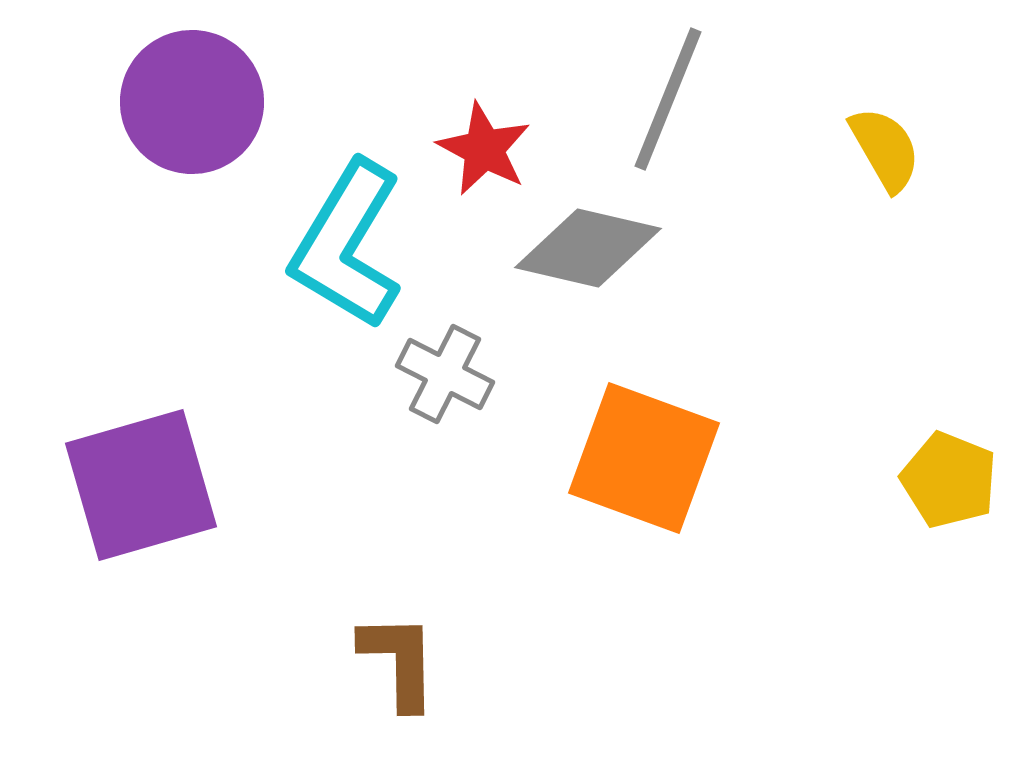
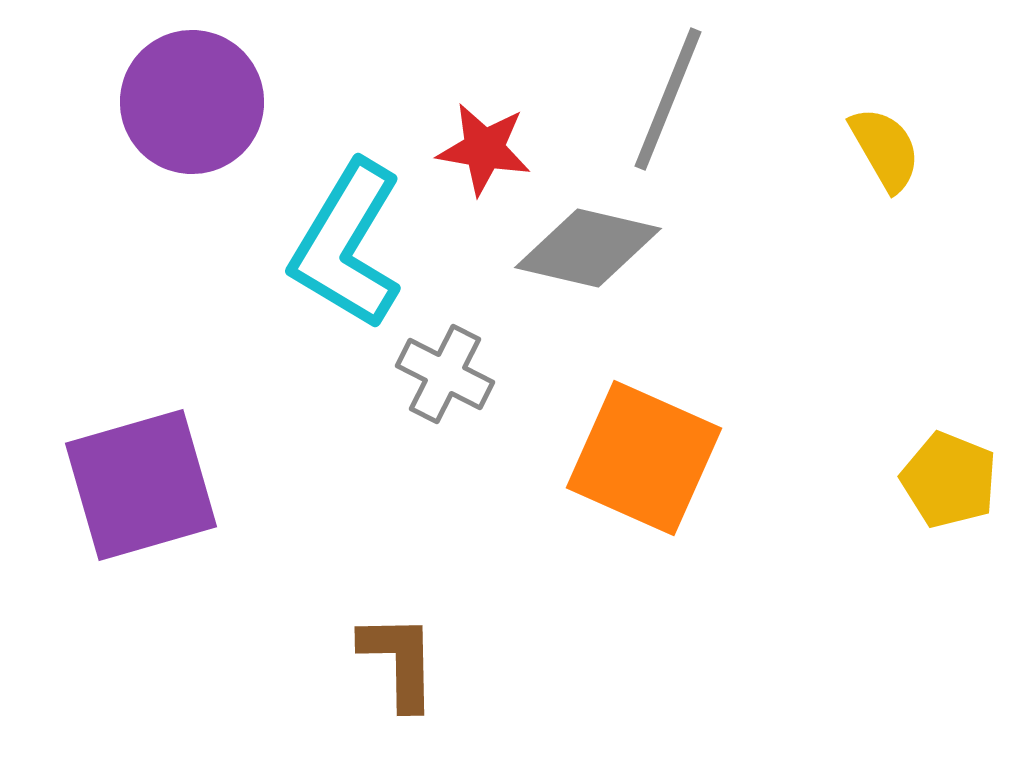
red star: rotated 18 degrees counterclockwise
orange square: rotated 4 degrees clockwise
